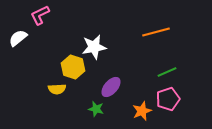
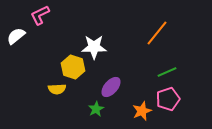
orange line: moved 1 px right, 1 px down; rotated 36 degrees counterclockwise
white semicircle: moved 2 px left, 2 px up
white star: rotated 10 degrees clockwise
green star: rotated 28 degrees clockwise
